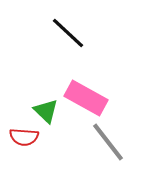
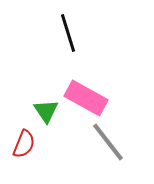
black line: rotated 30 degrees clockwise
green triangle: rotated 12 degrees clockwise
red semicircle: moved 7 px down; rotated 72 degrees counterclockwise
